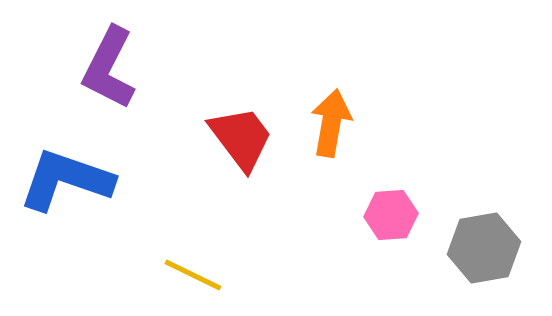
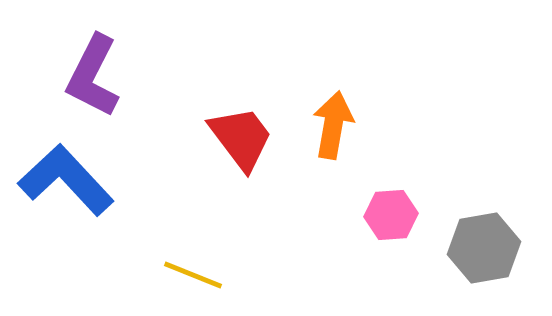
purple L-shape: moved 16 px left, 8 px down
orange arrow: moved 2 px right, 2 px down
blue L-shape: rotated 28 degrees clockwise
yellow line: rotated 4 degrees counterclockwise
